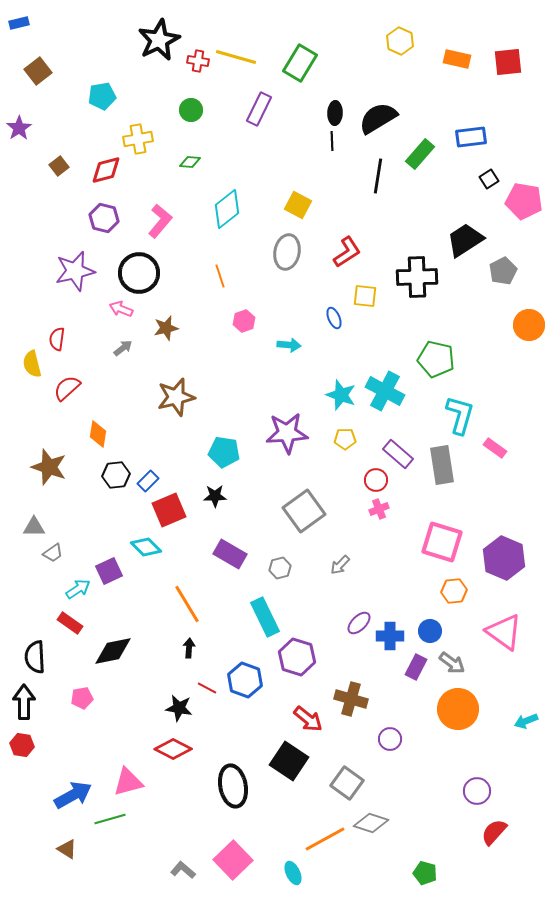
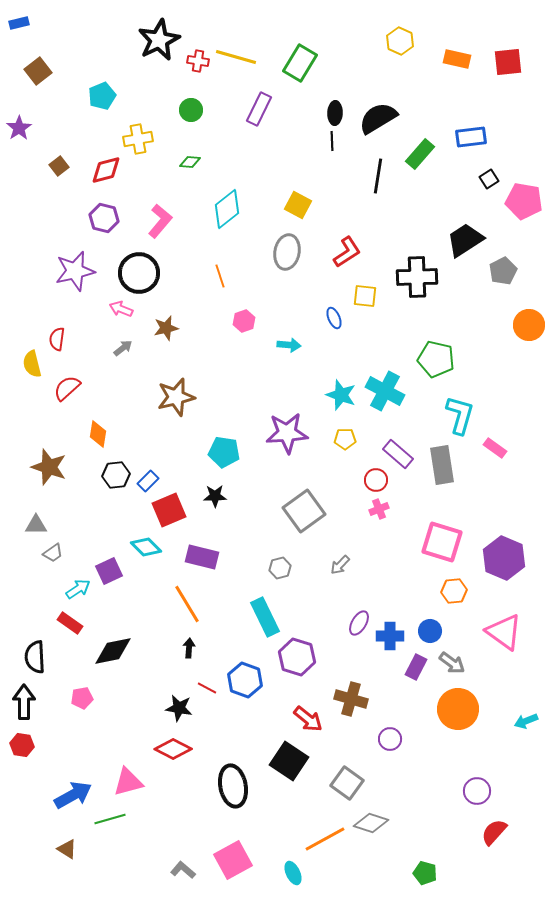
cyan pentagon at (102, 96): rotated 12 degrees counterclockwise
gray triangle at (34, 527): moved 2 px right, 2 px up
purple rectangle at (230, 554): moved 28 px left, 3 px down; rotated 16 degrees counterclockwise
purple ellipse at (359, 623): rotated 15 degrees counterclockwise
pink square at (233, 860): rotated 15 degrees clockwise
